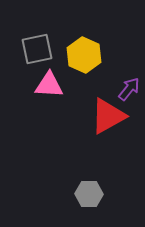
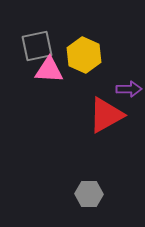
gray square: moved 3 px up
pink triangle: moved 15 px up
purple arrow: rotated 50 degrees clockwise
red triangle: moved 2 px left, 1 px up
